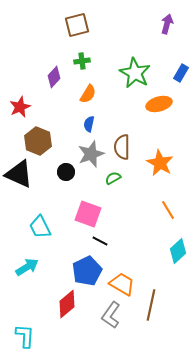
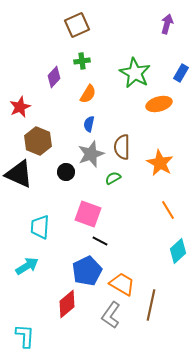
brown square: rotated 10 degrees counterclockwise
cyan trapezoid: rotated 30 degrees clockwise
cyan arrow: moved 1 px up
